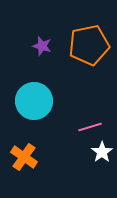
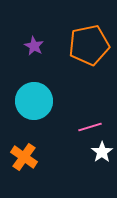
purple star: moved 8 px left; rotated 12 degrees clockwise
